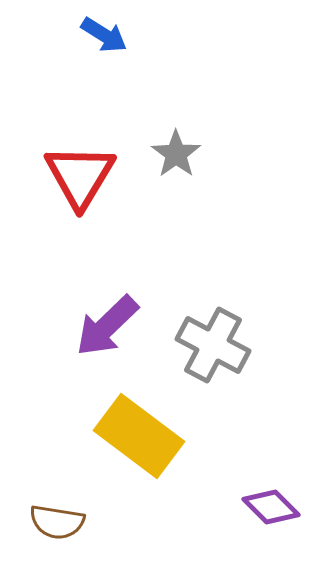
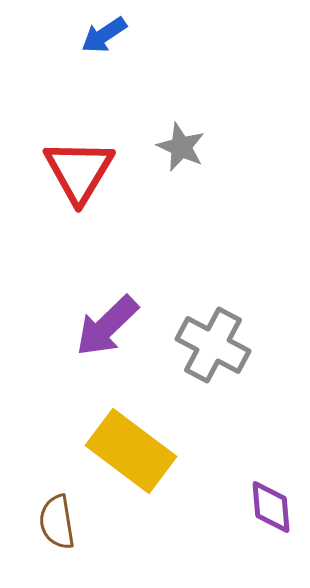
blue arrow: rotated 114 degrees clockwise
gray star: moved 5 px right, 7 px up; rotated 12 degrees counterclockwise
red triangle: moved 1 px left, 5 px up
yellow rectangle: moved 8 px left, 15 px down
purple diamond: rotated 40 degrees clockwise
brown semicircle: rotated 72 degrees clockwise
